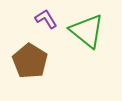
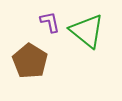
purple L-shape: moved 4 px right, 3 px down; rotated 20 degrees clockwise
